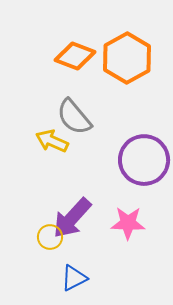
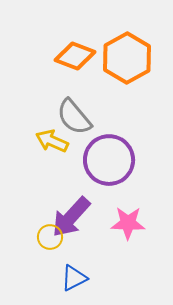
purple circle: moved 35 px left
purple arrow: moved 1 px left, 1 px up
